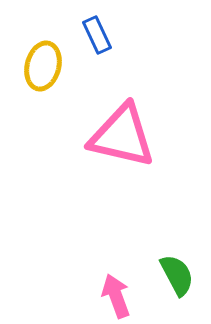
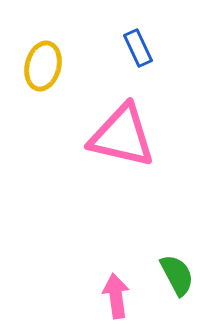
blue rectangle: moved 41 px right, 13 px down
pink arrow: rotated 12 degrees clockwise
